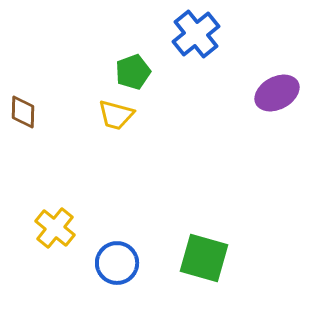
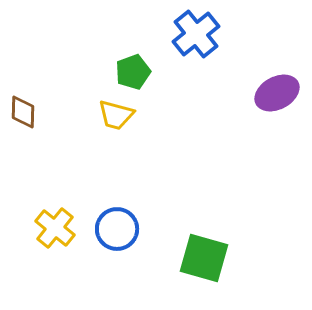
blue circle: moved 34 px up
